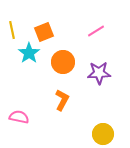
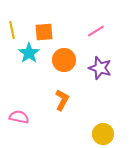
orange square: rotated 18 degrees clockwise
orange circle: moved 1 px right, 2 px up
purple star: moved 1 px right, 5 px up; rotated 20 degrees clockwise
